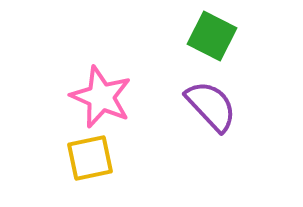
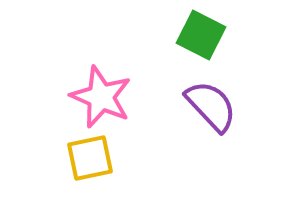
green square: moved 11 px left, 1 px up
